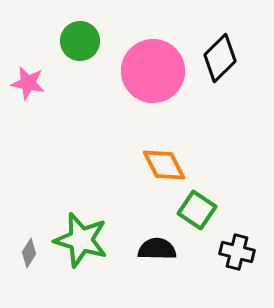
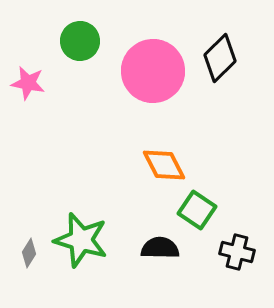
black semicircle: moved 3 px right, 1 px up
